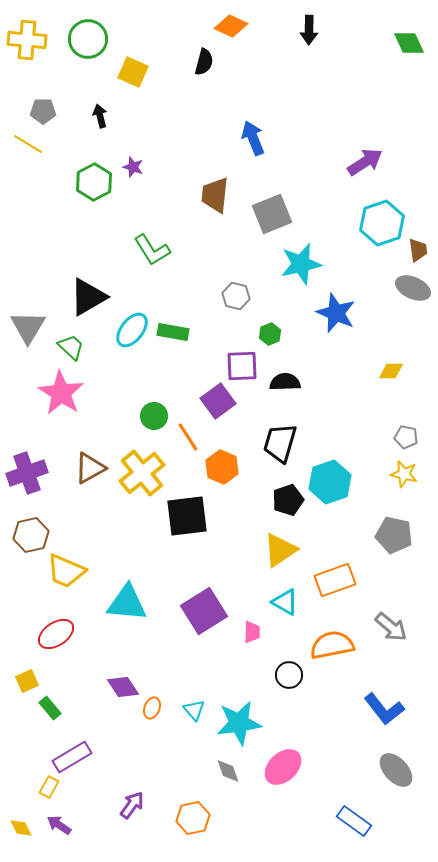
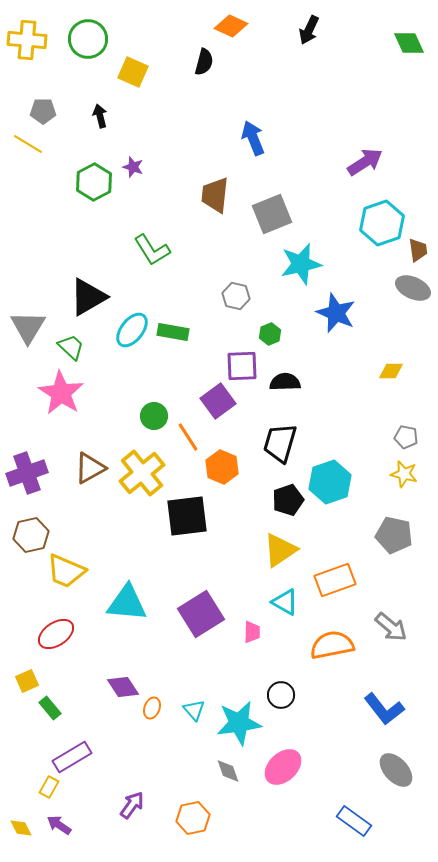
black arrow at (309, 30): rotated 24 degrees clockwise
purple square at (204, 611): moved 3 px left, 3 px down
black circle at (289, 675): moved 8 px left, 20 px down
